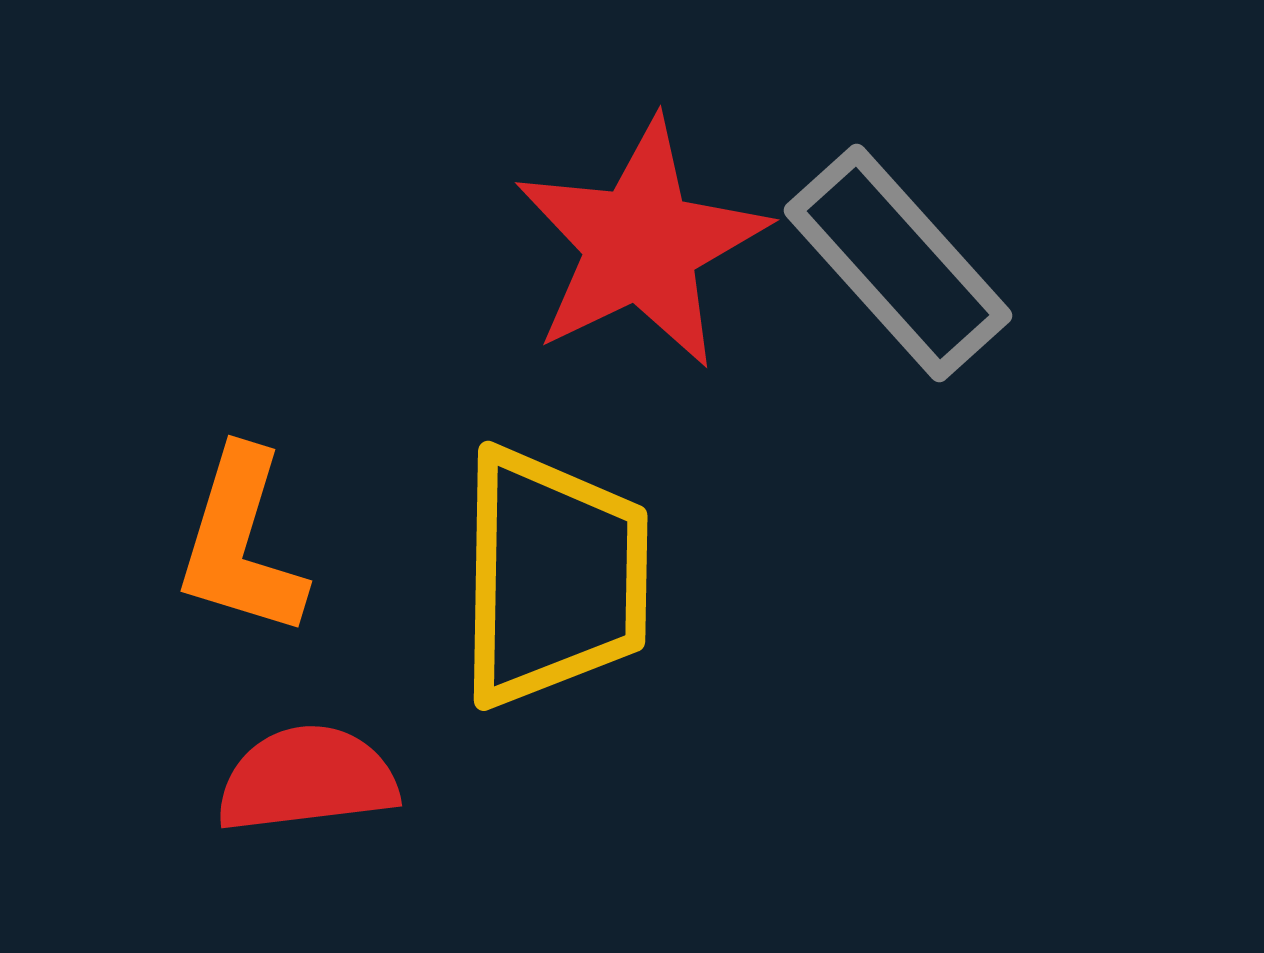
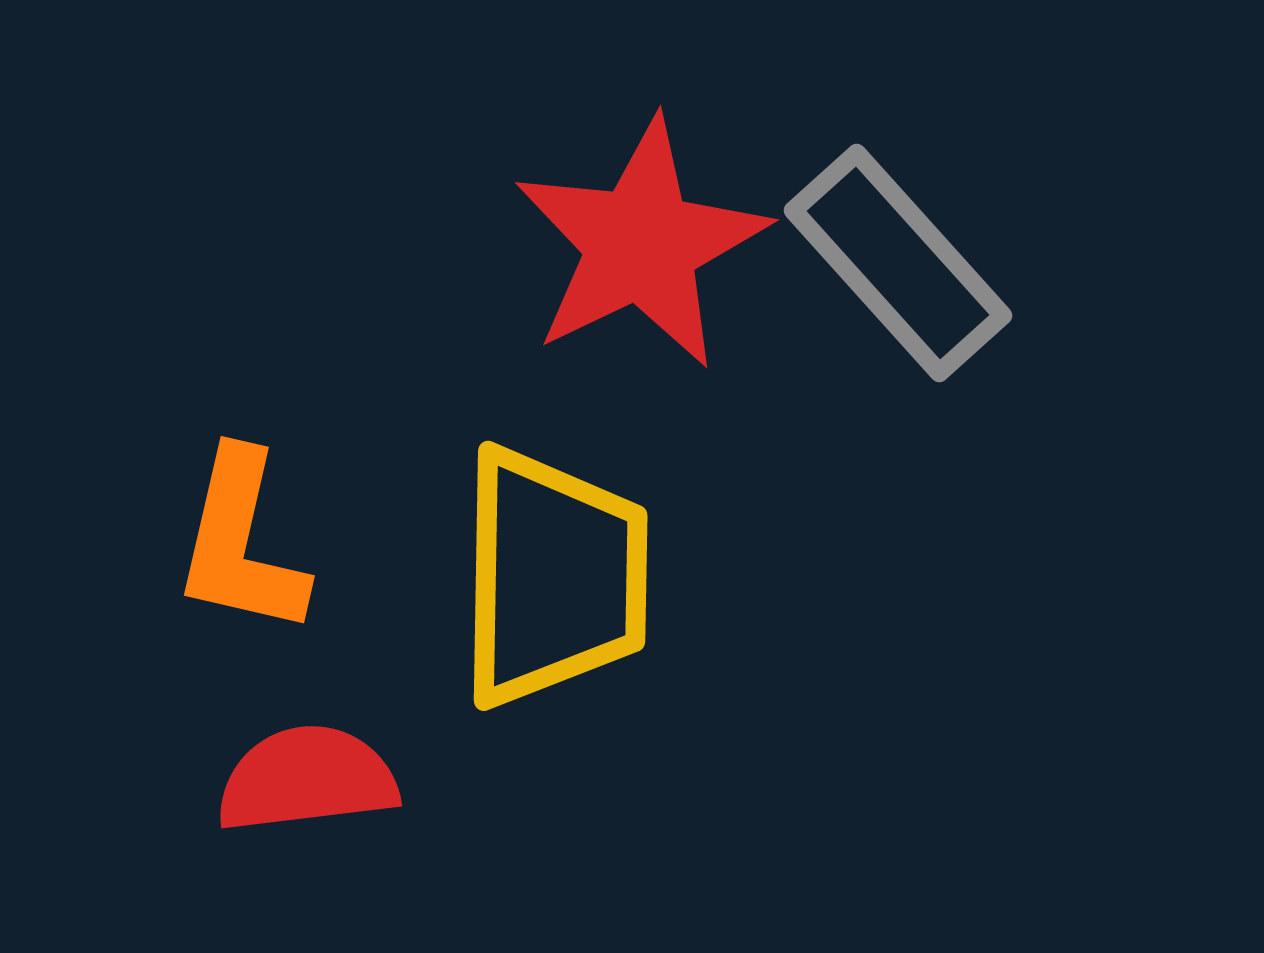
orange L-shape: rotated 4 degrees counterclockwise
